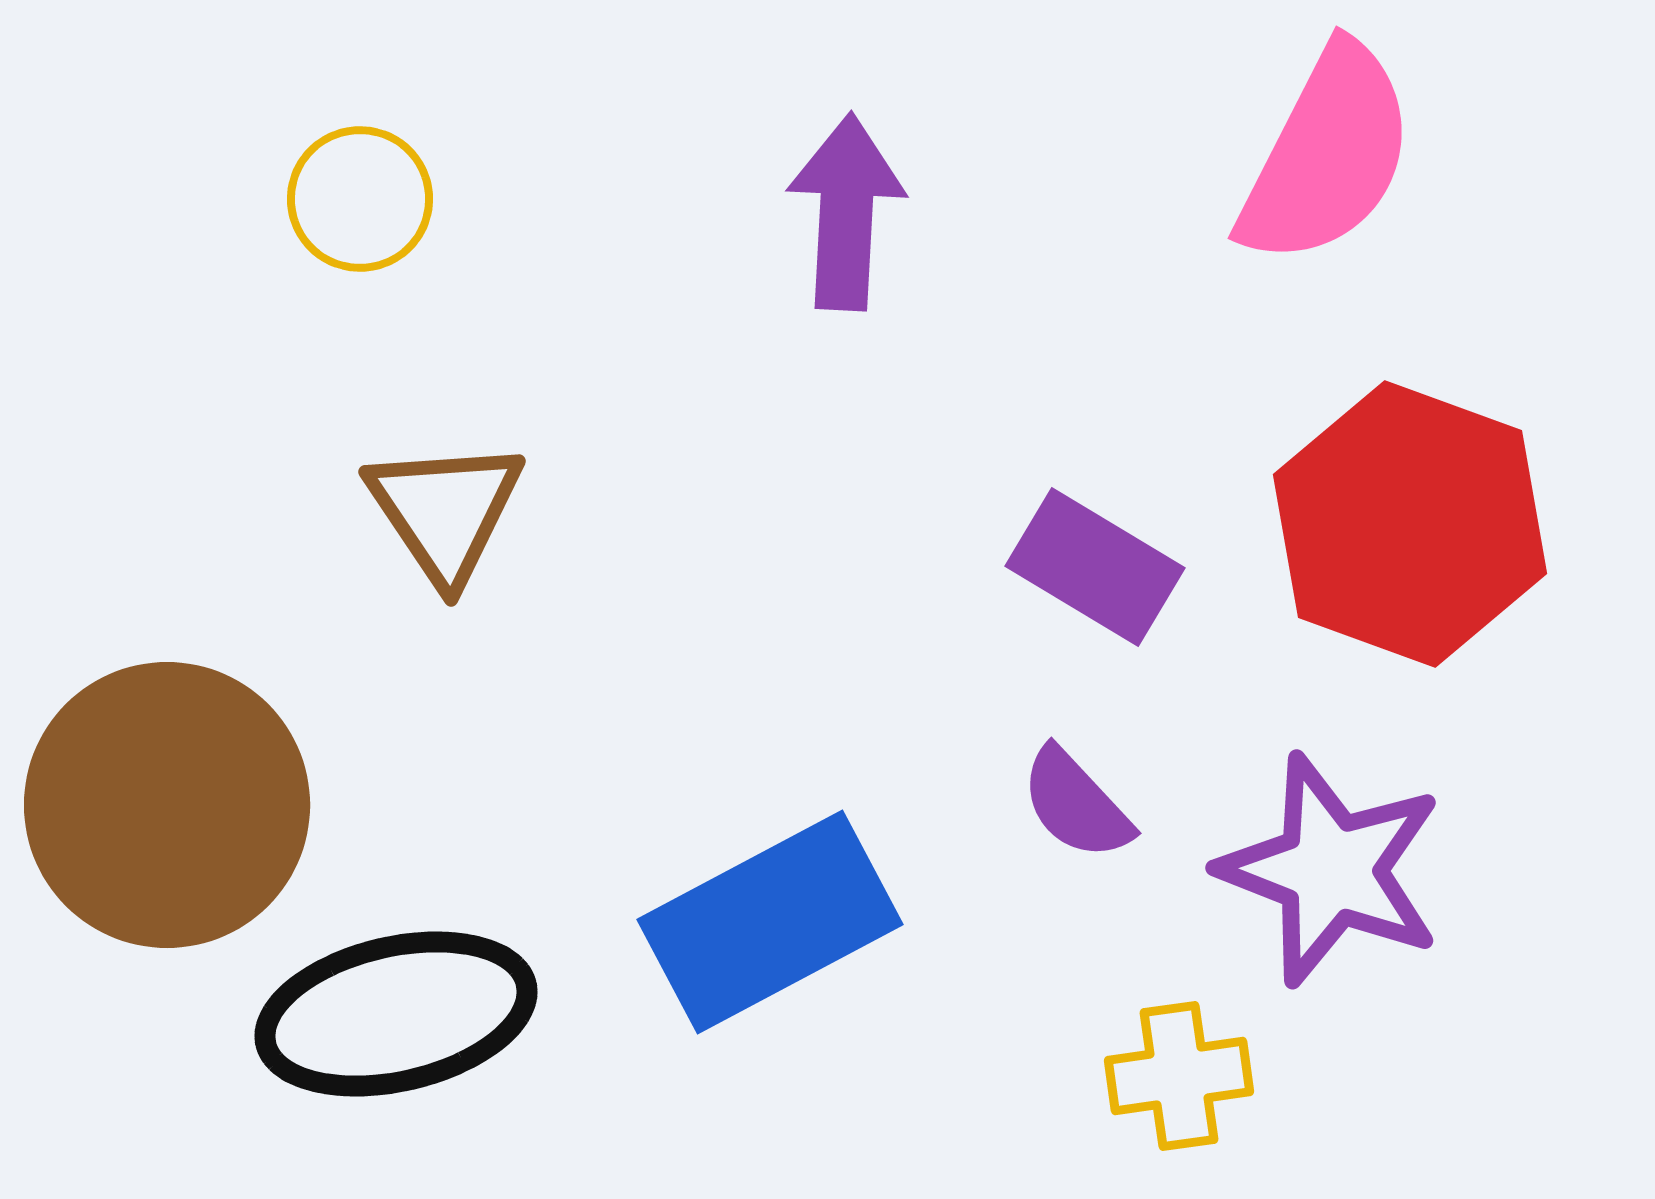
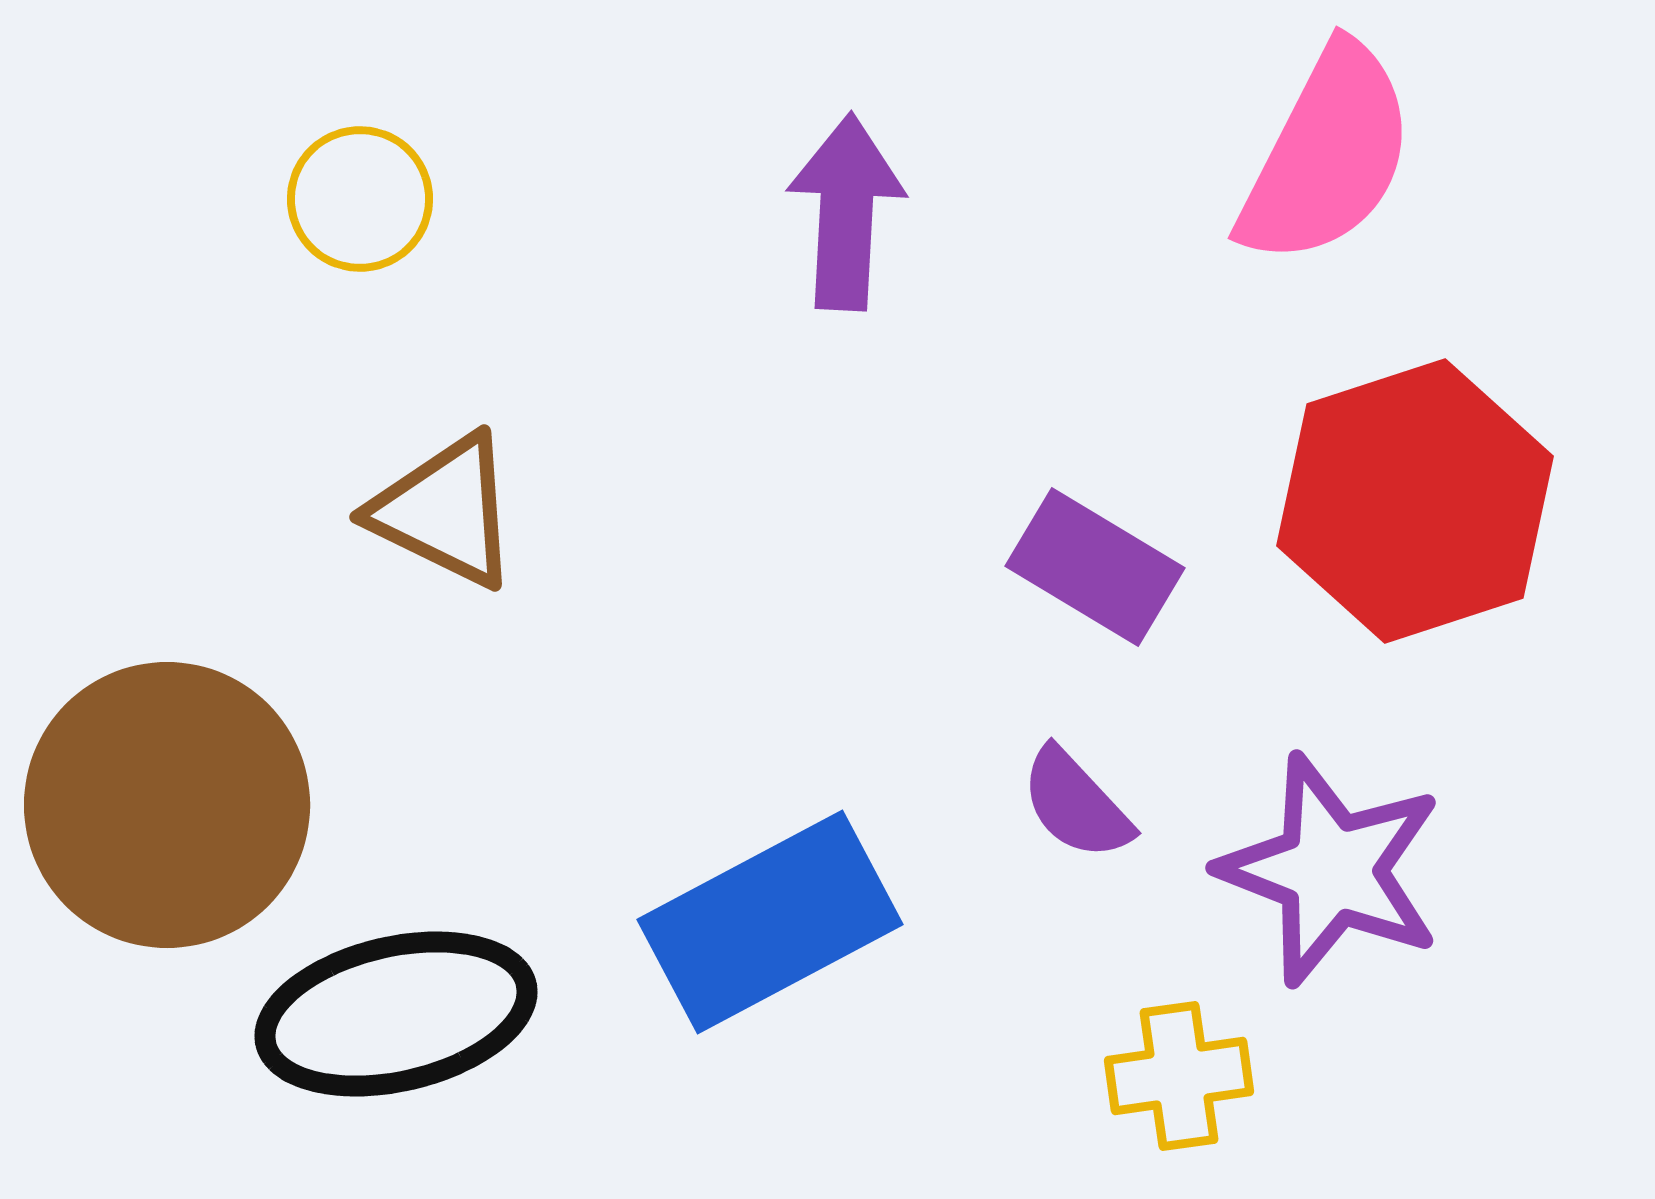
brown triangle: rotated 30 degrees counterclockwise
red hexagon: moved 5 px right, 23 px up; rotated 22 degrees clockwise
